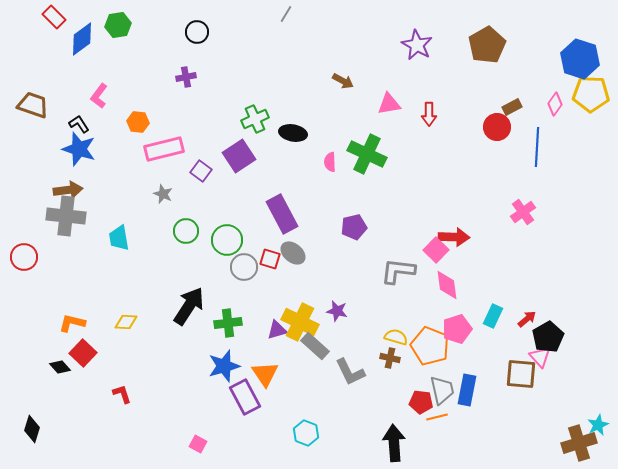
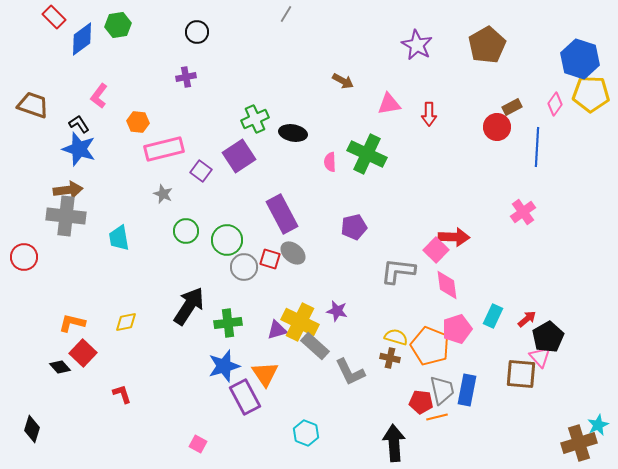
yellow diamond at (126, 322): rotated 15 degrees counterclockwise
